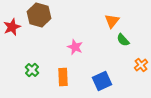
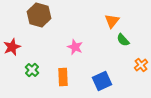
red star: moved 20 px down
